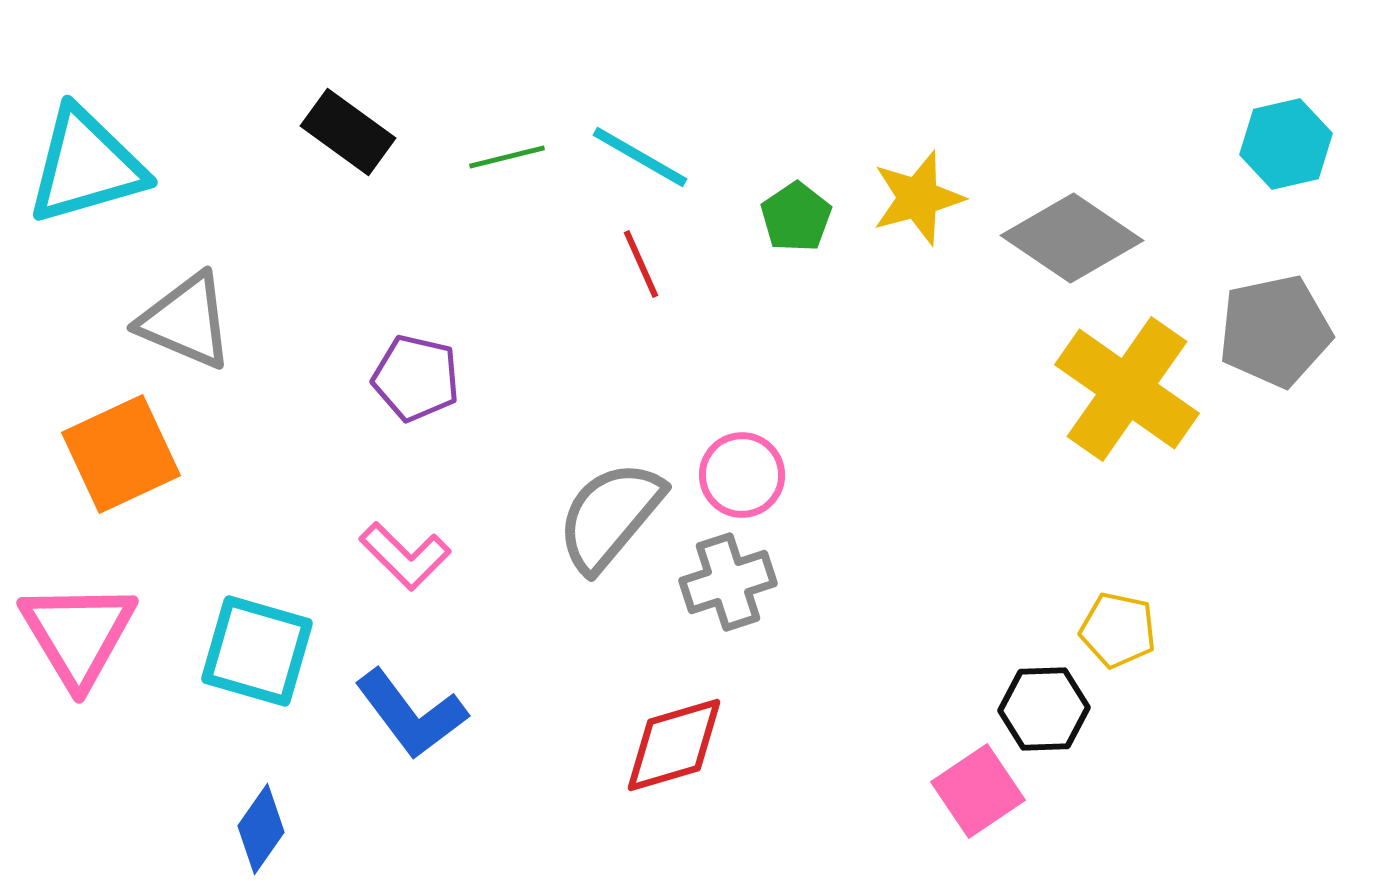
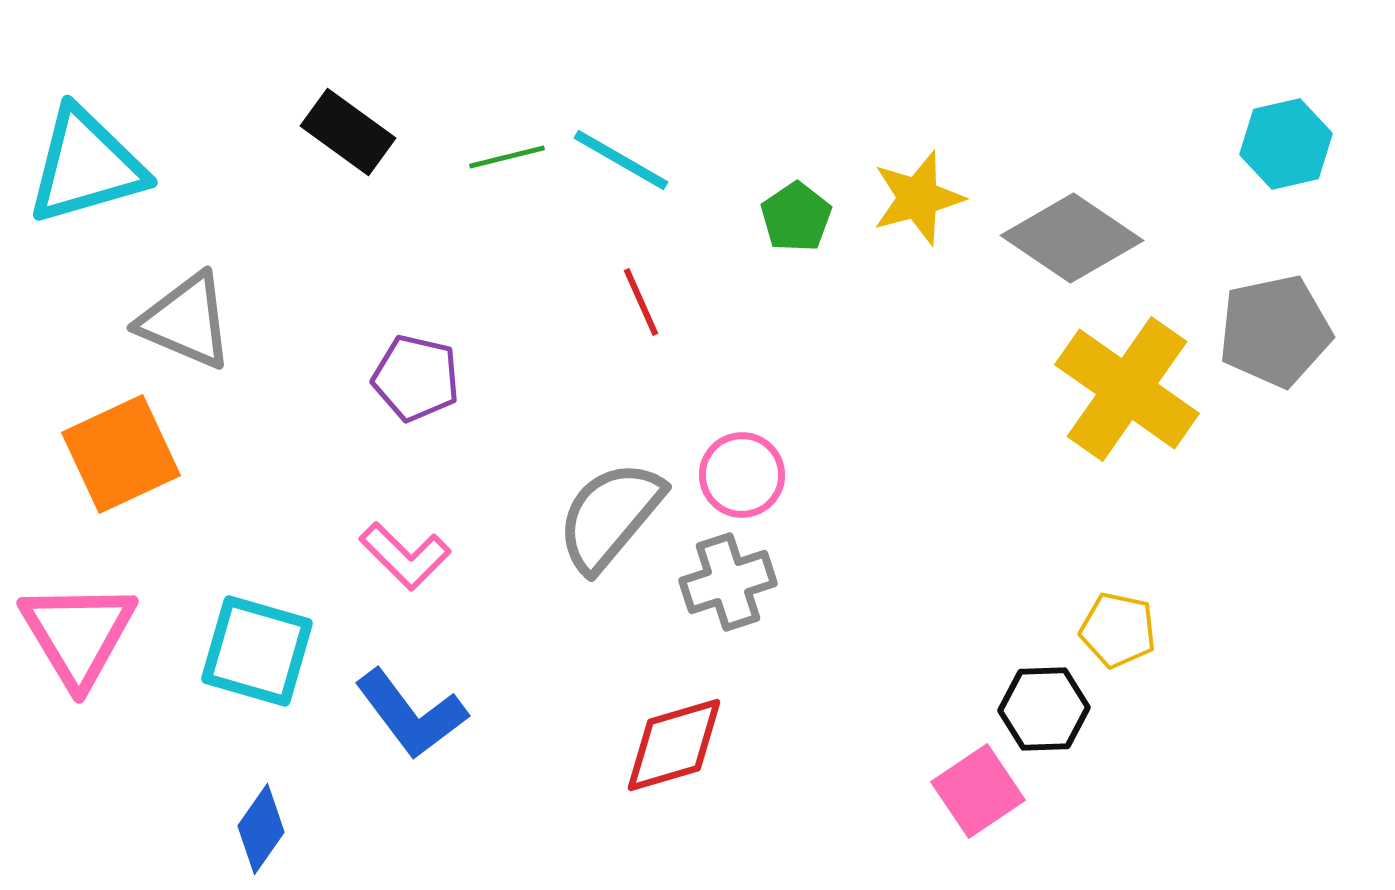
cyan line: moved 19 px left, 3 px down
red line: moved 38 px down
